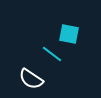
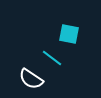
cyan line: moved 4 px down
